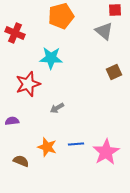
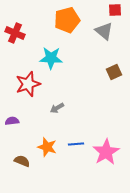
orange pentagon: moved 6 px right, 4 px down
brown semicircle: moved 1 px right
